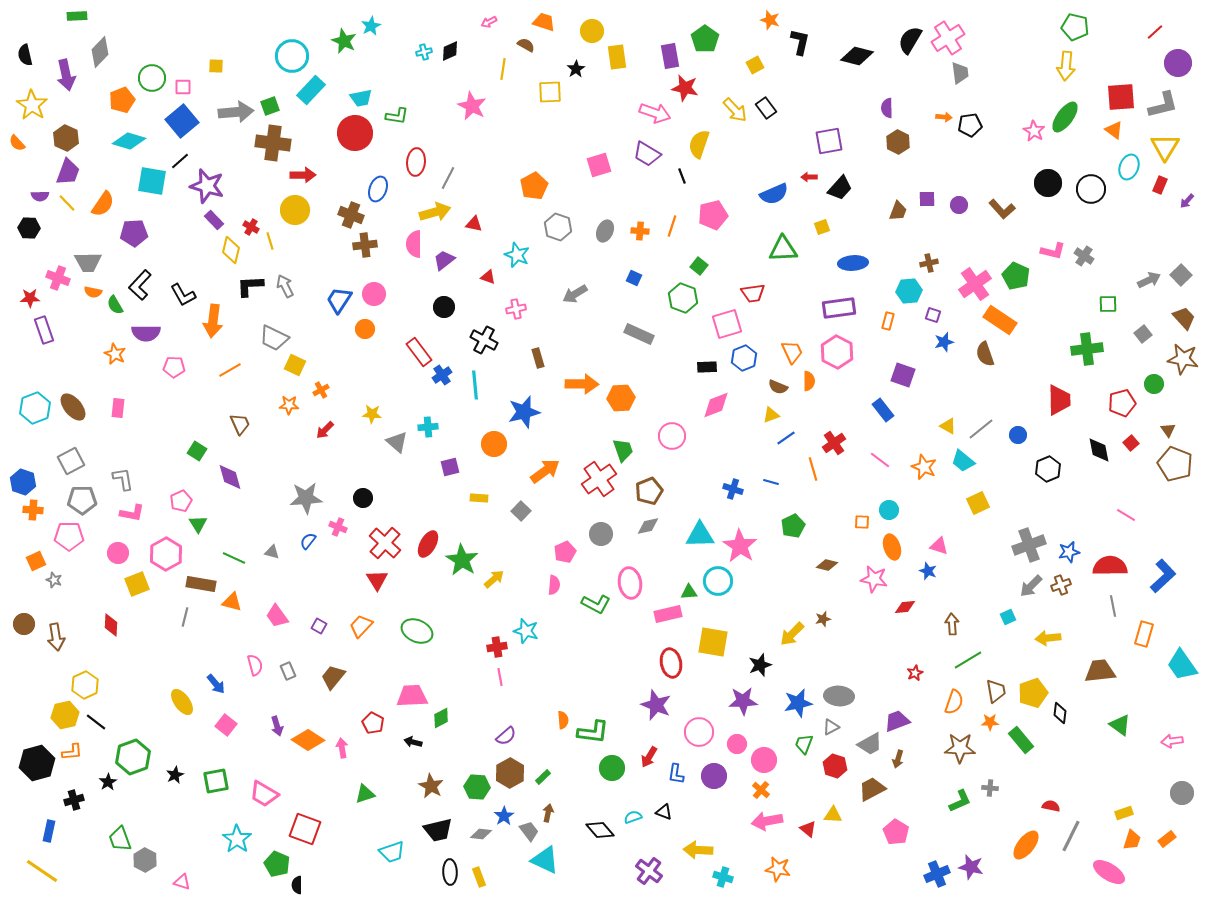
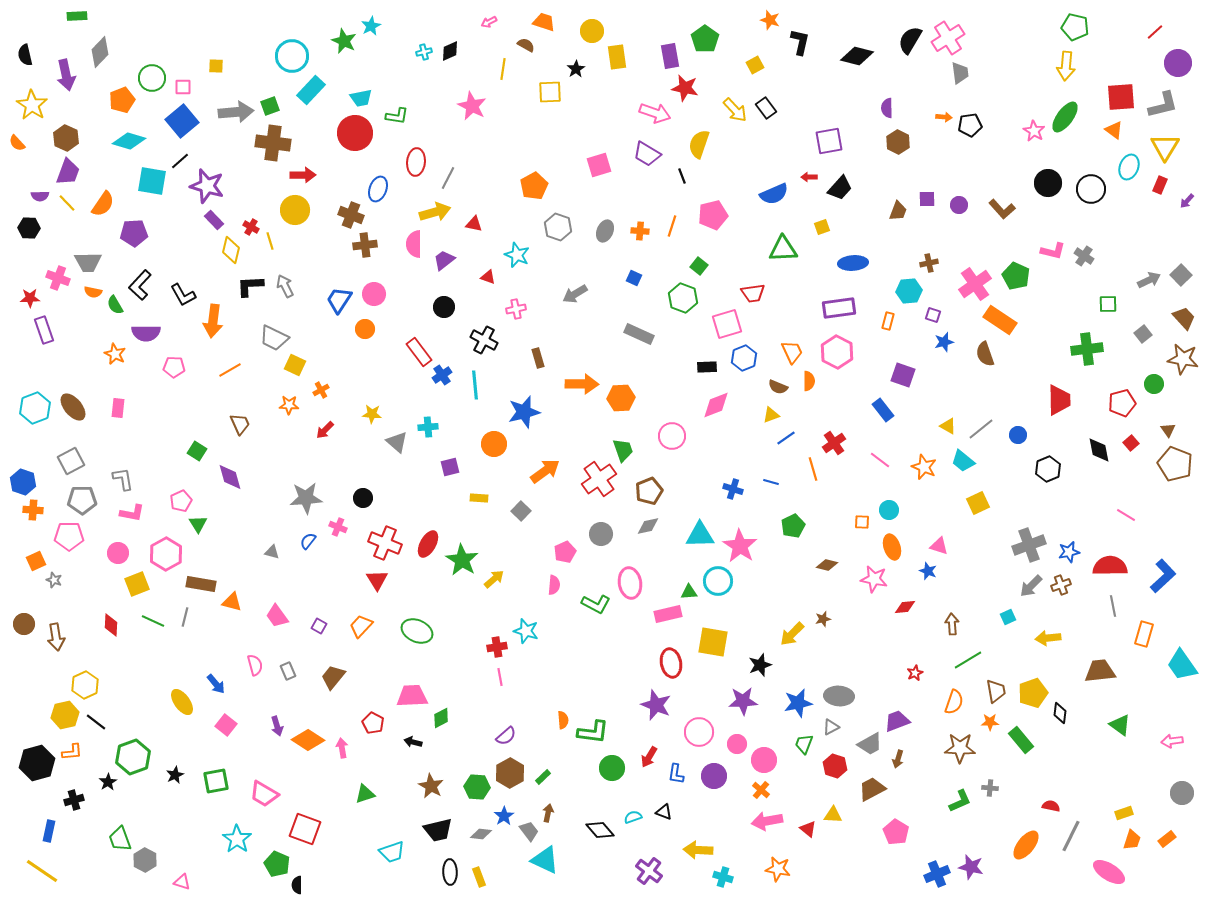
red cross at (385, 543): rotated 20 degrees counterclockwise
green line at (234, 558): moved 81 px left, 63 px down
